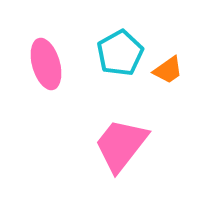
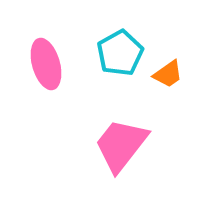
orange trapezoid: moved 4 px down
